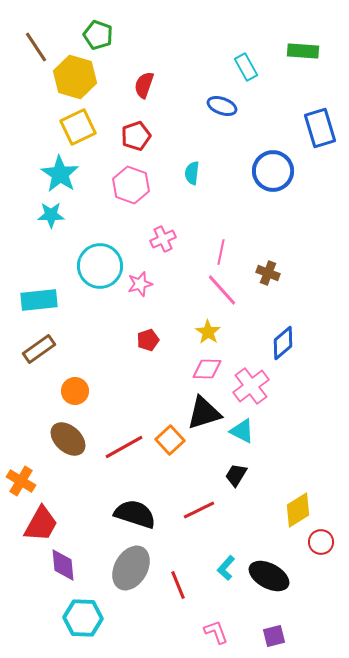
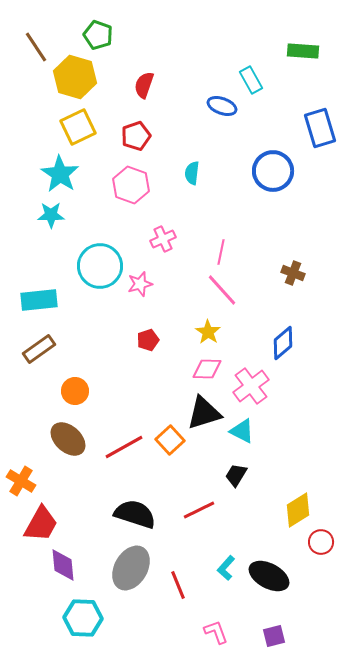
cyan rectangle at (246, 67): moved 5 px right, 13 px down
brown cross at (268, 273): moved 25 px right
